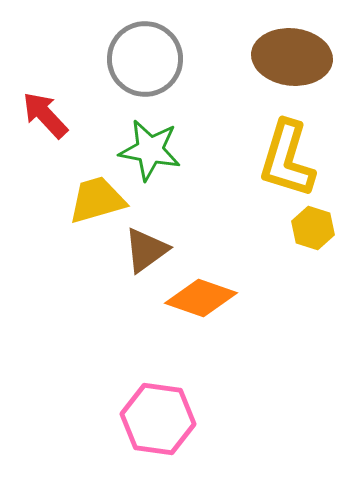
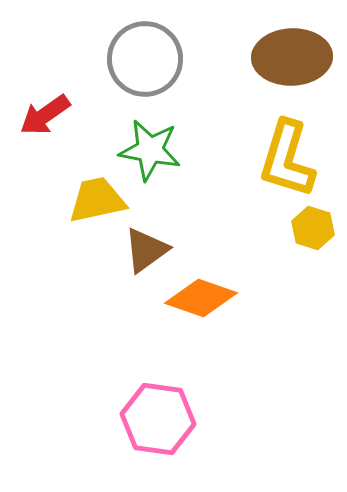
brown ellipse: rotated 8 degrees counterclockwise
red arrow: rotated 82 degrees counterclockwise
yellow trapezoid: rotated 4 degrees clockwise
